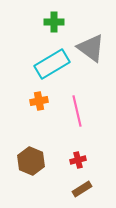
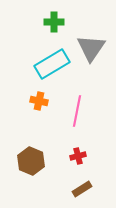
gray triangle: rotated 28 degrees clockwise
orange cross: rotated 24 degrees clockwise
pink line: rotated 24 degrees clockwise
red cross: moved 4 px up
